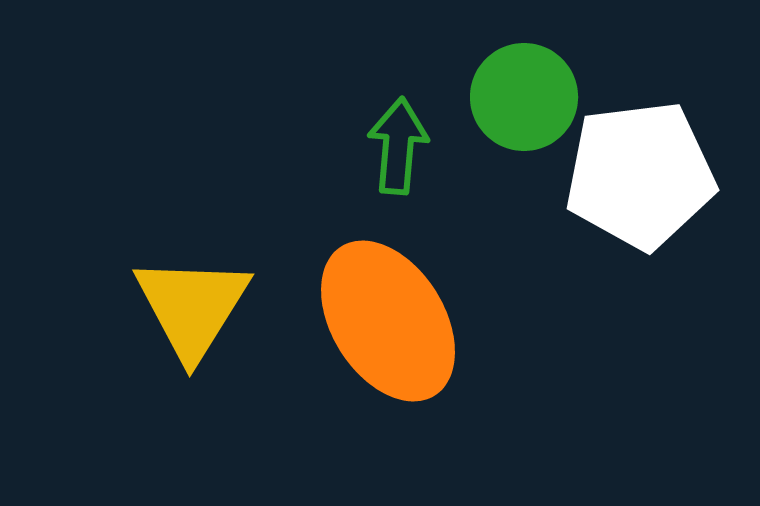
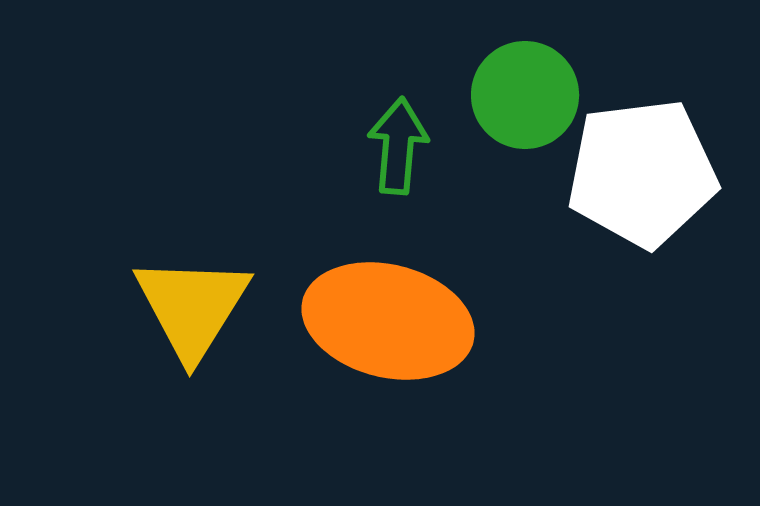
green circle: moved 1 px right, 2 px up
white pentagon: moved 2 px right, 2 px up
orange ellipse: rotated 44 degrees counterclockwise
